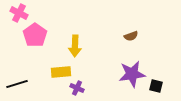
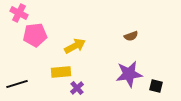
pink pentagon: rotated 30 degrees clockwise
yellow arrow: rotated 120 degrees counterclockwise
purple star: moved 3 px left
purple cross: rotated 24 degrees clockwise
